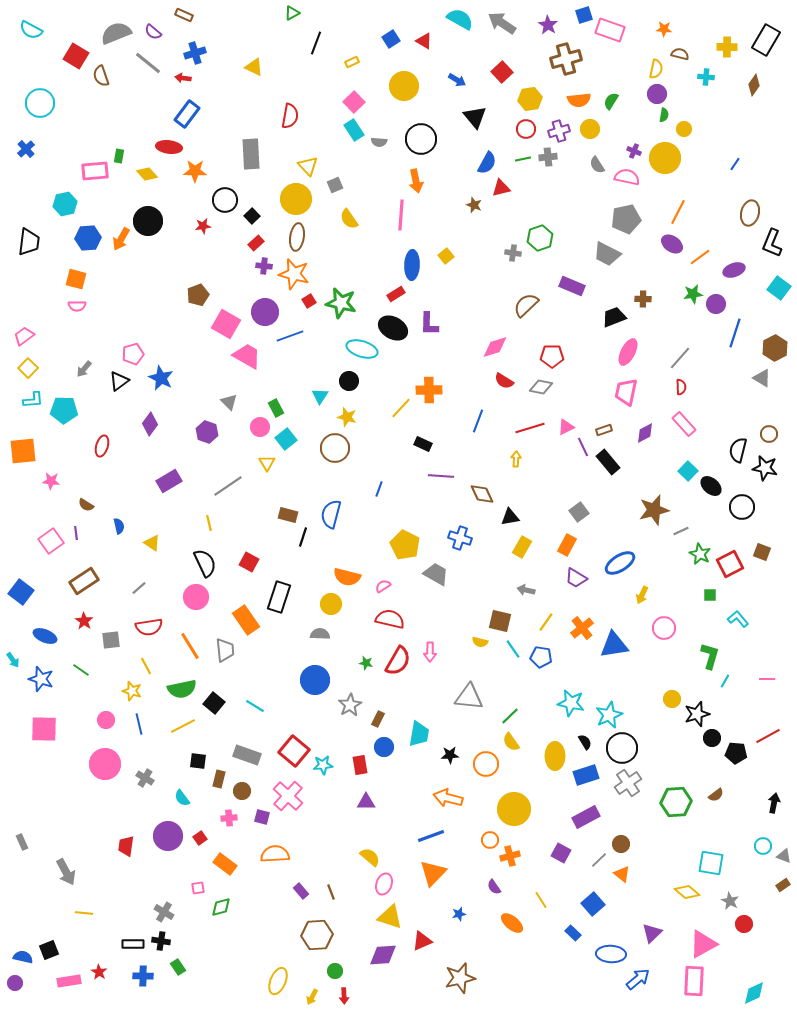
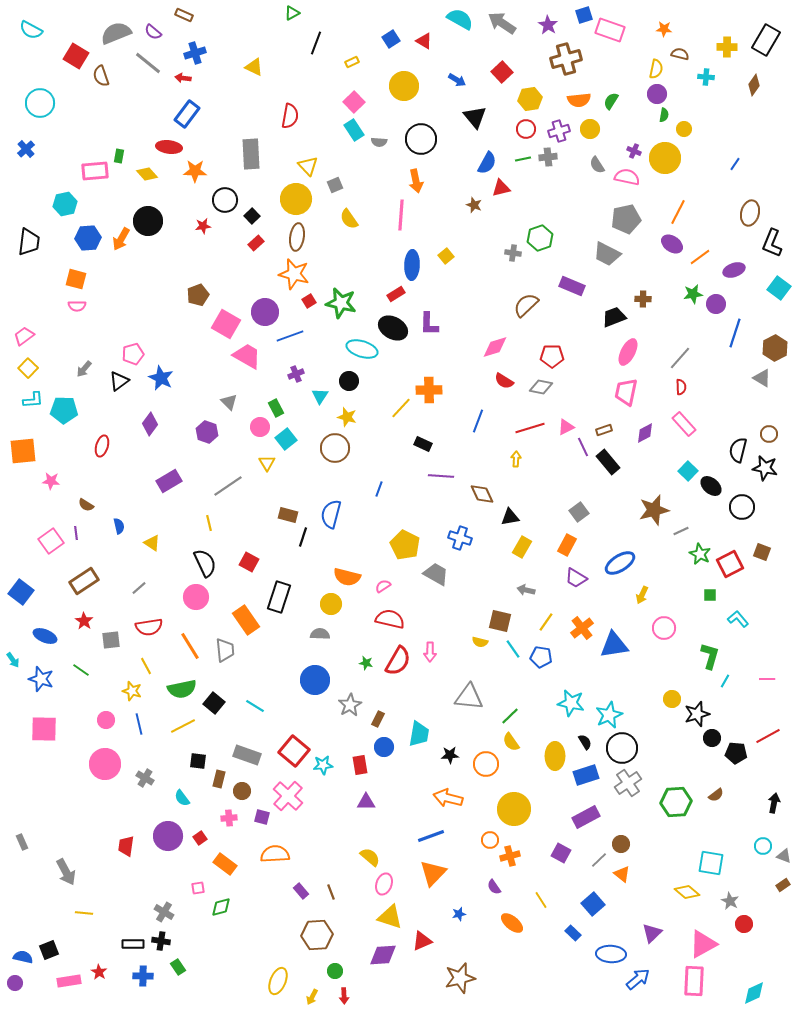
purple cross at (264, 266): moved 32 px right, 108 px down; rotated 28 degrees counterclockwise
